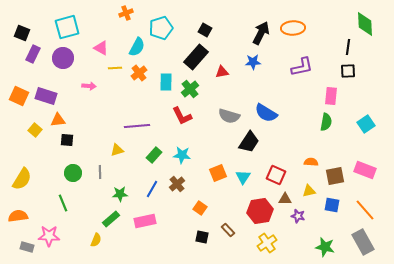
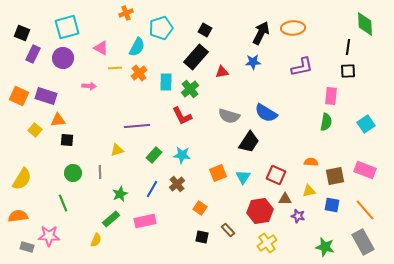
green star at (120, 194): rotated 21 degrees counterclockwise
